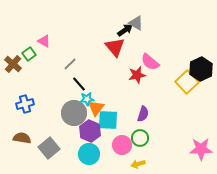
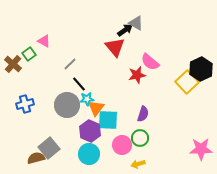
gray circle: moved 7 px left, 8 px up
brown semicircle: moved 14 px right, 20 px down; rotated 24 degrees counterclockwise
